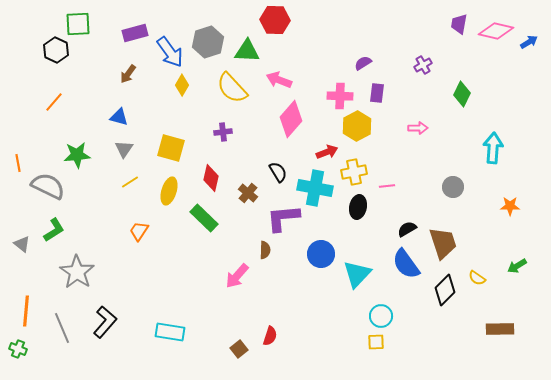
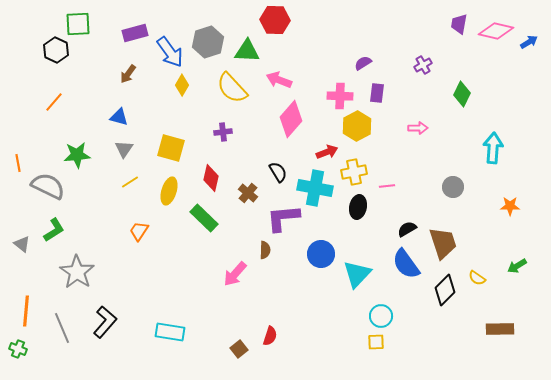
pink arrow at (237, 276): moved 2 px left, 2 px up
